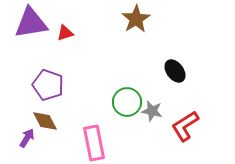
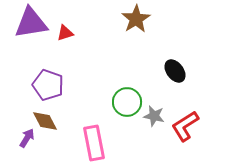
gray star: moved 2 px right, 5 px down
